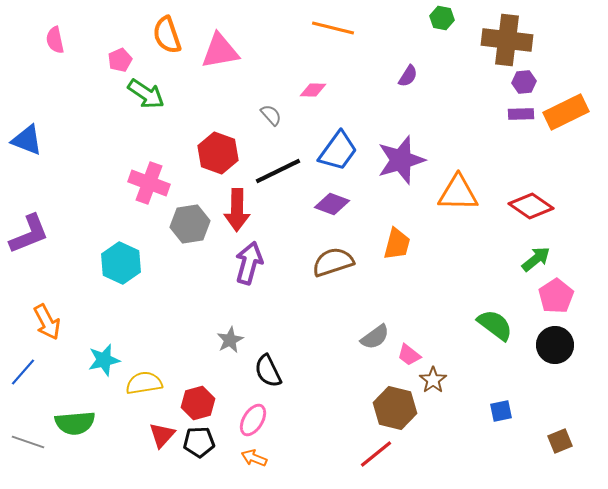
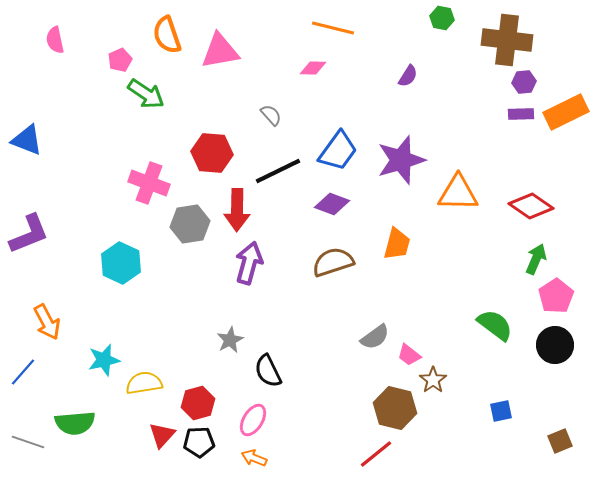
pink diamond at (313, 90): moved 22 px up
red hexagon at (218, 153): moved 6 px left; rotated 15 degrees counterclockwise
green arrow at (536, 259): rotated 28 degrees counterclockwise
